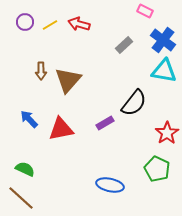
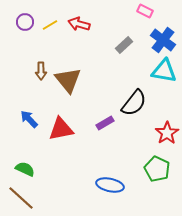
brown triangle: rotated 20 degrees counterclockwise
